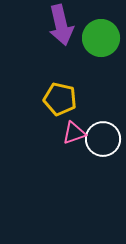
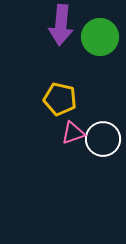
purple arrow: rotated 18 degrees clockwise
green circle: moved 1 px left, 1 px up
pink triangle: moved 1 px left
